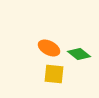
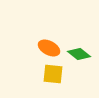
yellow square: moved 1 px left
